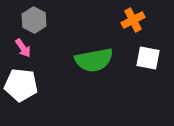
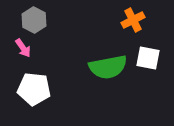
green semicircle: moved 14 px right, 7 px down
white pentagon: moved 13 px right, 4 px down
